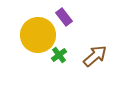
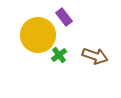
brown arrow: rotated 60 degrees clockwise
